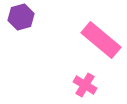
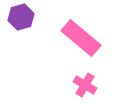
pink rectangle: moved 20 px left, 2 px up
